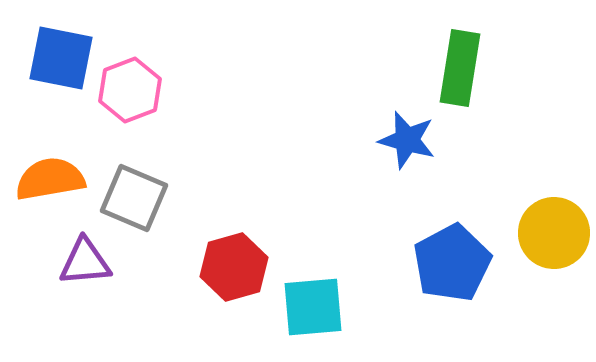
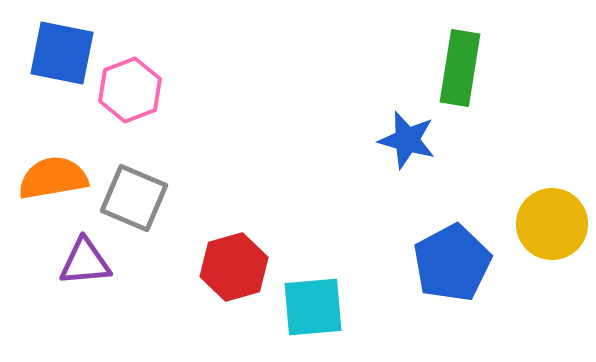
blue square: moved 1 px right, 5 px up
orange semicircle: moved 3 px right, 1 px up
yellow circle: moved 2 px left, 9 px up
